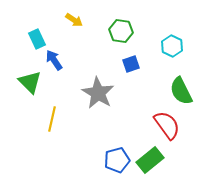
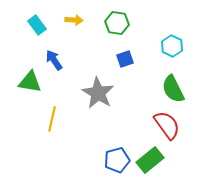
yellow arrow: rotated 30 degrees counterclockwise
green hexagon: moved 4 px left, 8 px up
cyan rectangle: moved 14 px up; rotated 12 degrees counterclockwise
blue square: moved 6 px left, 5 px up
green triangle: rotated 35 degrees counterclockwise
green semicircle: moved 8 px left, 2 px up
